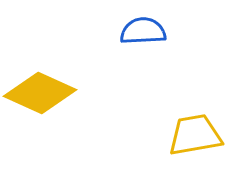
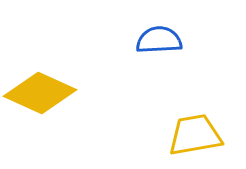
blue semicircle: moved 16 px right, 9 px down
